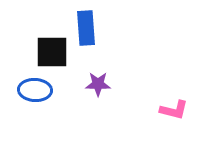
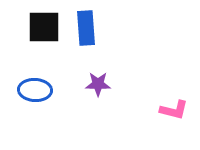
black square: moved 8 px left, 25 px up
